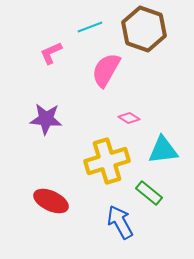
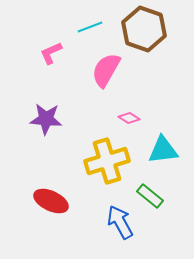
green rectangle: moved 1 px right, 3 px down
